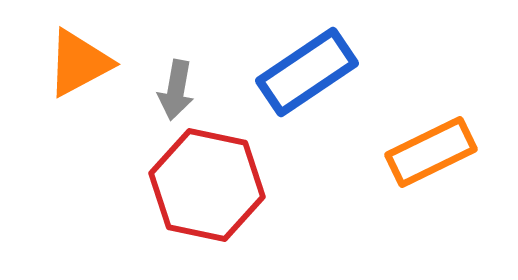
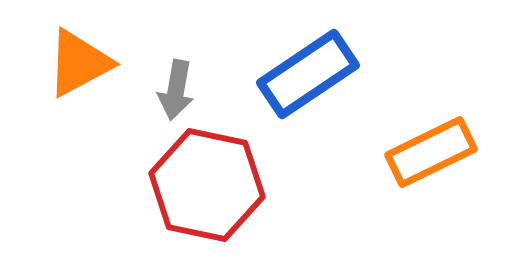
blue rectangle: moved 1 px right, 2 px down
